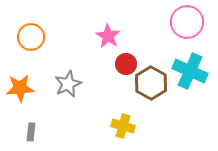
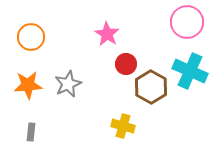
pink star: moved 1 px left, 2 px up
brown hexagon: moved 4 px down
orange star: moved 8 px right, 3 px up
